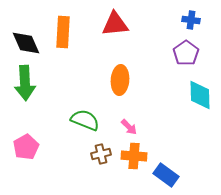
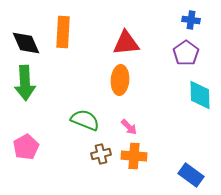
red triangle: moved 11 px right, 19 px down
blue rectangle: moved 25 px right
